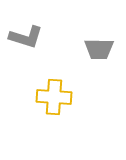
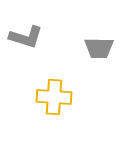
gray trapezoid: moved 1 px up
